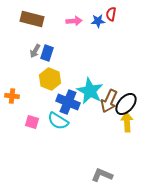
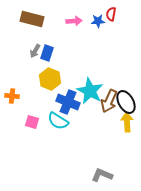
black ellipse: moved 2 px up; rotated 70 degrees counterclockwise
